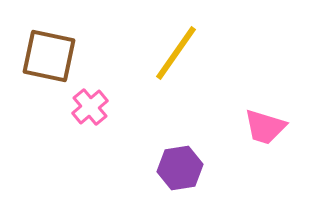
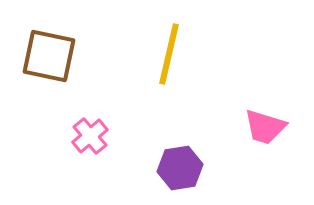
yellow line: moved 7 px left, 1 px down; rotated 22 degrees counterclockwise
pink cross: moved 29 px down
